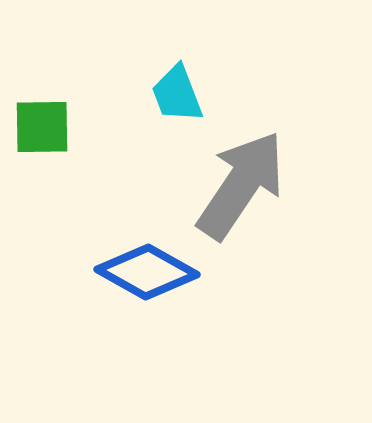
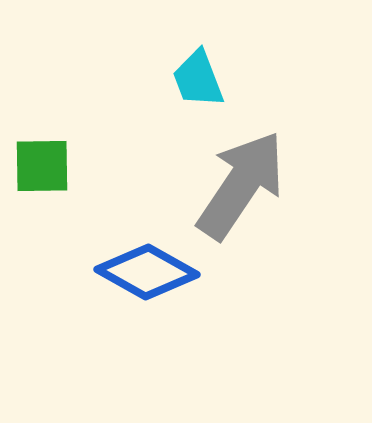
cyan trapezoid: moved 21 px right, 15 px up
green square: moved 39 px down
